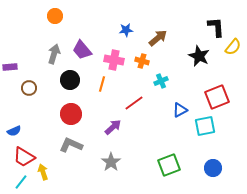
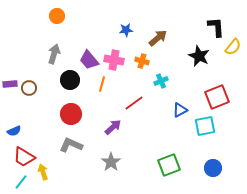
orange circle: moved 2 px right
purple trapezoid: moved 7 px right, 10 px down
purple rectangle: moved 17 px down
